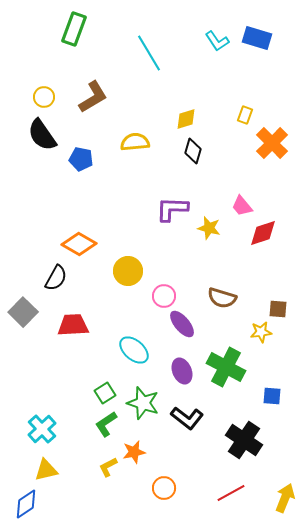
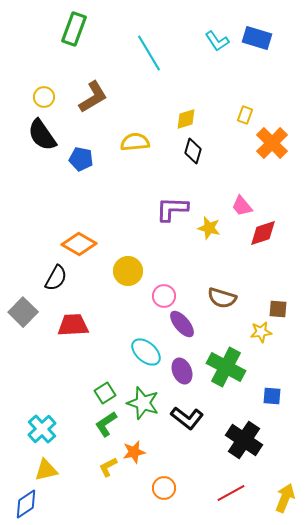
cyan ellipse at (134, 350): moved 12 px right, 2 px down
